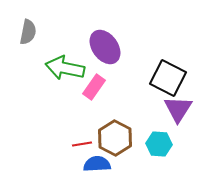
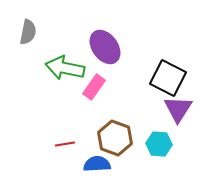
brown hexagon: rotated 8 degrees counterclockwise
red line: moved 17 px left
